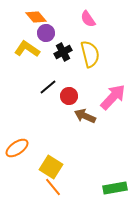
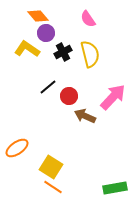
orange diamond: moved 2 px right, 1 px up
orange line: rotated 18 degrees counterclockwise
